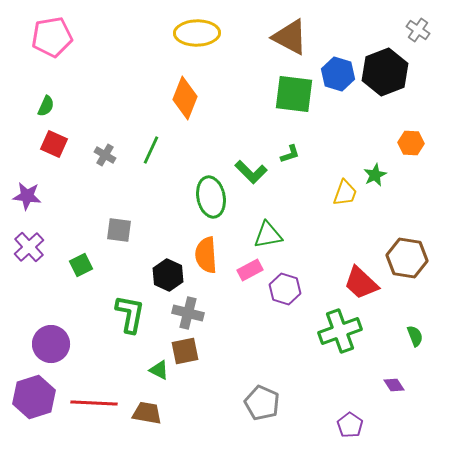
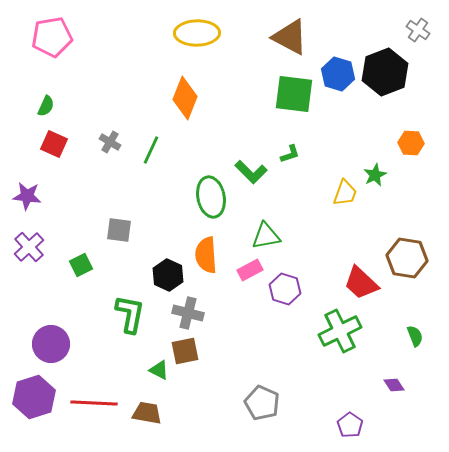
gray cross at (105, 155): moved 5 px right, 13 px up
green triangle at (268, 235): moved 2 px left, 1 px down
green cross at (340, 331): rotated 6 degrees counterclockwise
